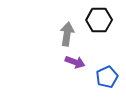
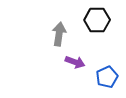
black hexagon: moved 2 px left
gray arrow: moved 8 px left
